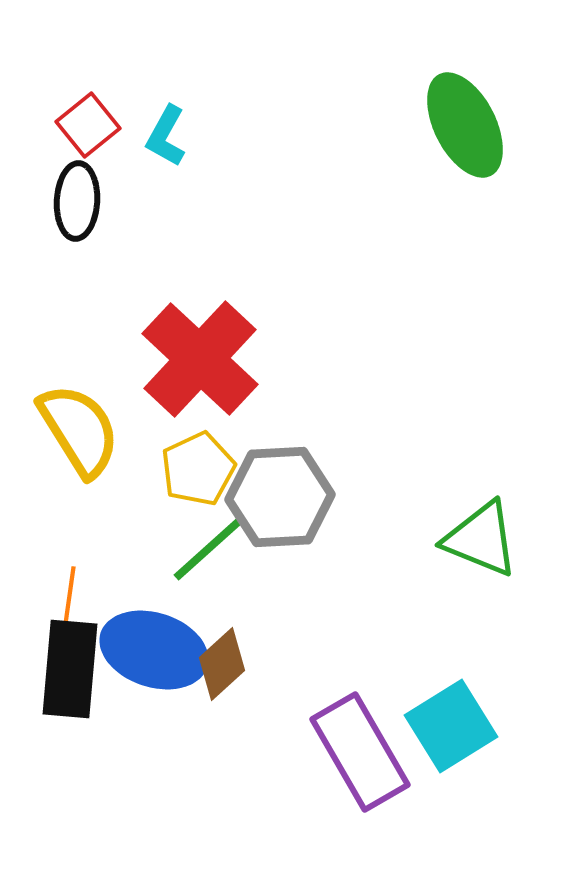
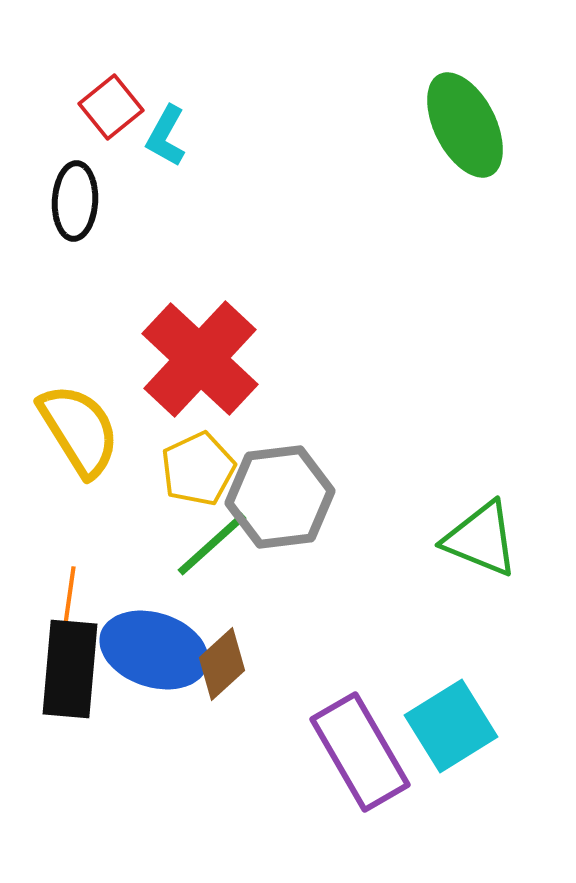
red square: moved 23 px right, 18 px up
black ellipse: moved 2 px left
gray hexagon: rotated 4 degrees counterclockwise
green line: moved 4 px right, 5 px up
